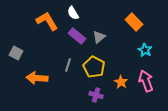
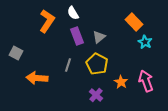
orange L-shape: rotated 65 degrees clockwise
purple rectangle: rotated 30 degrees clockwise
cyan star: moved 8 px up
yellow pentagon: moved 3 px right, 3 px up
purple cross: rotated 24 degrees clockwise
